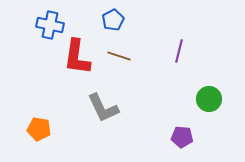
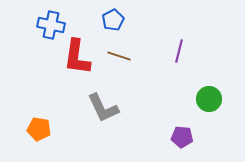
blue cross: moved 1 px right
